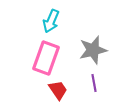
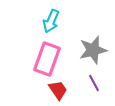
pink rectangle: moved 1 px right, 1 px down
purple line: rotated 18 degrees counterclockwise
